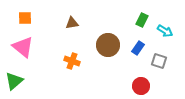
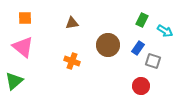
gray square: moved 6 px left
